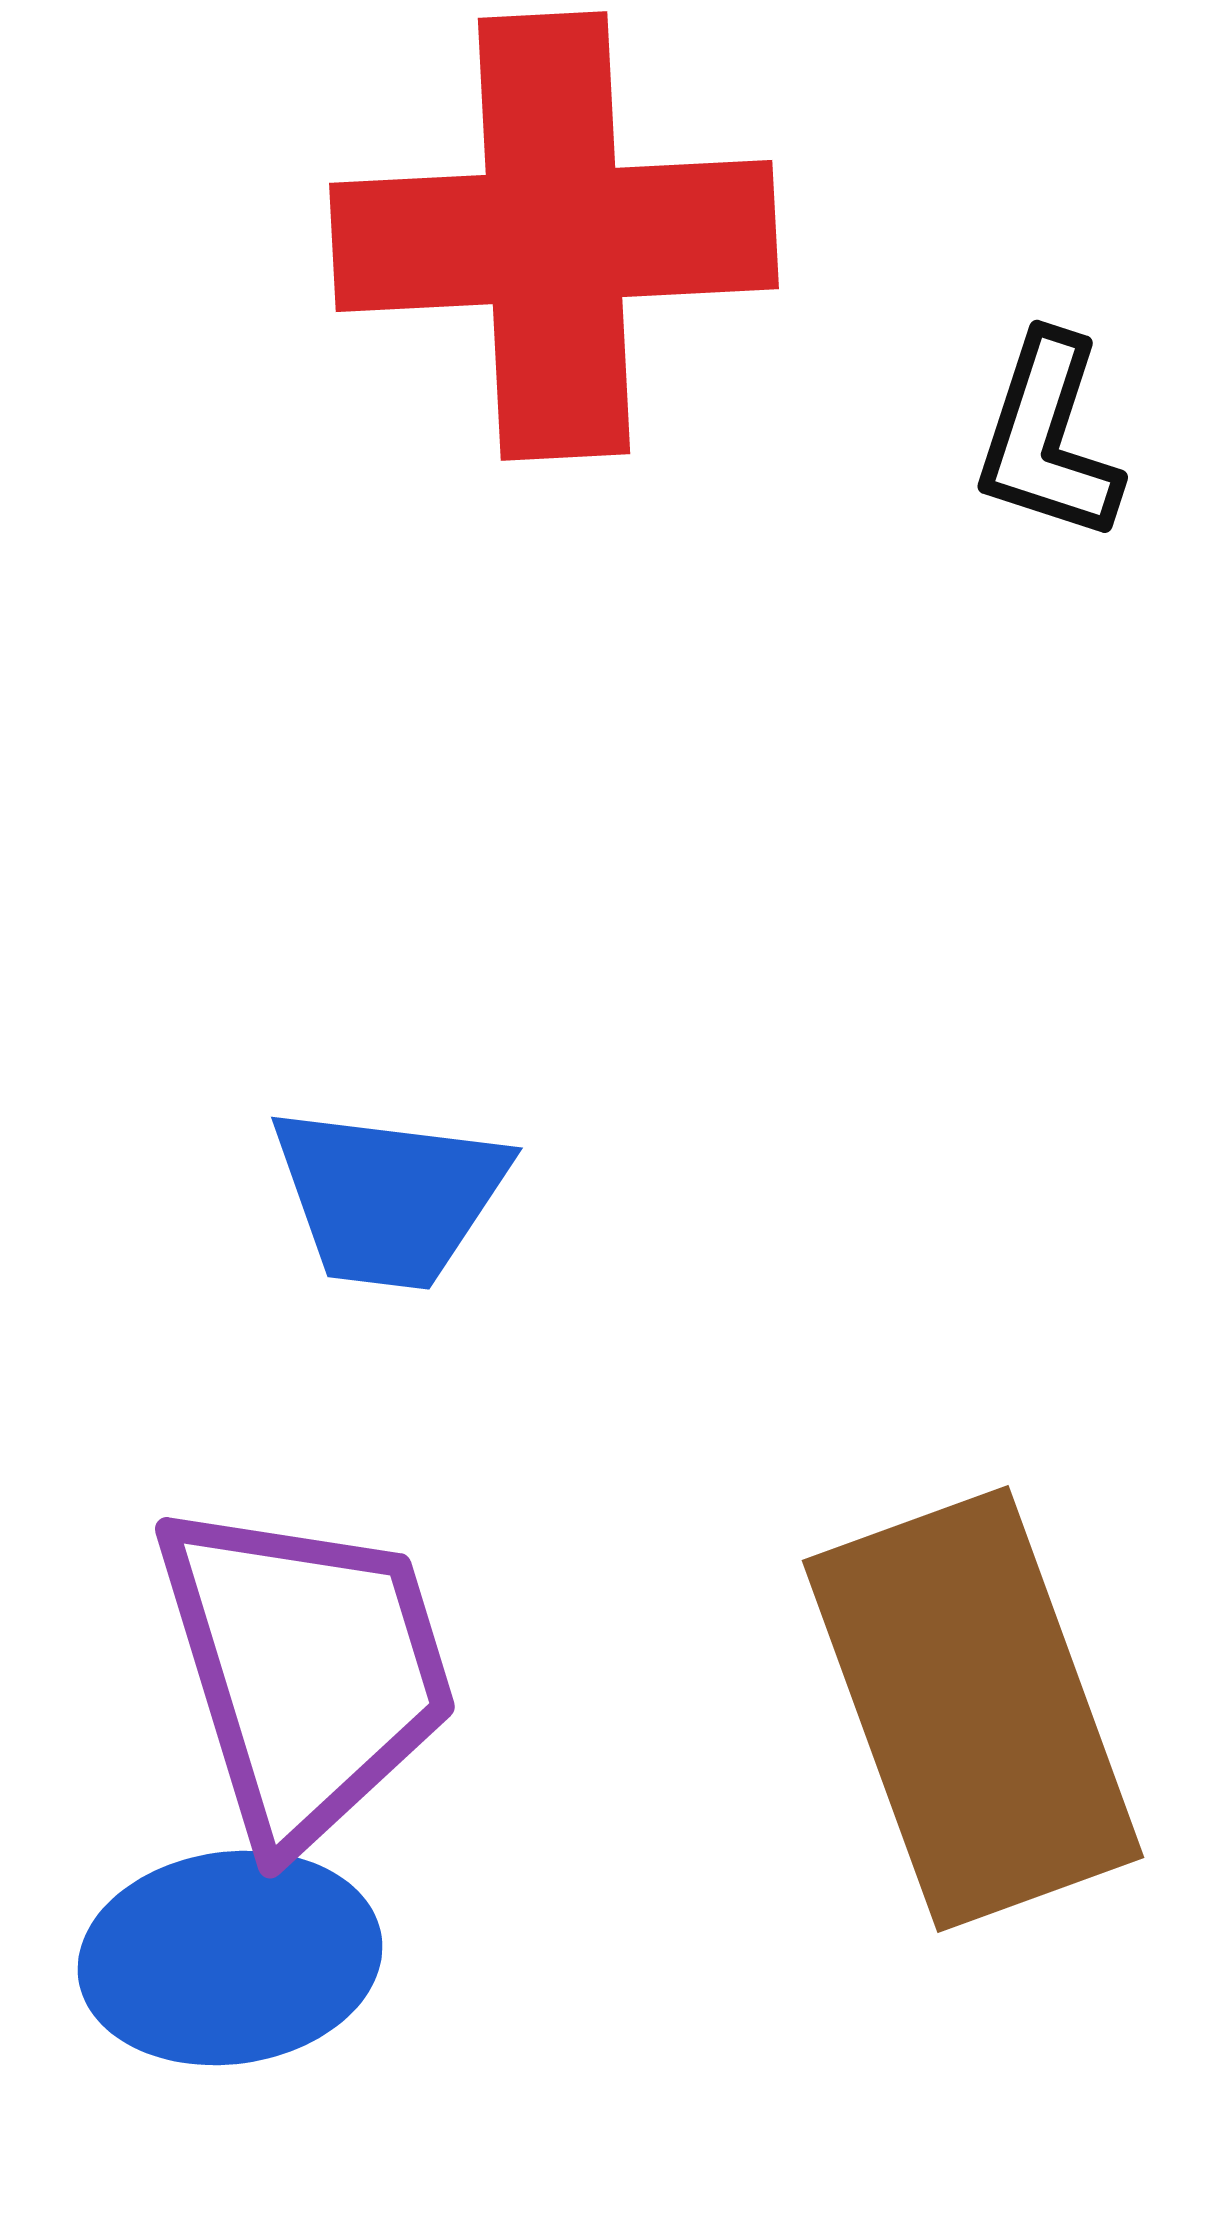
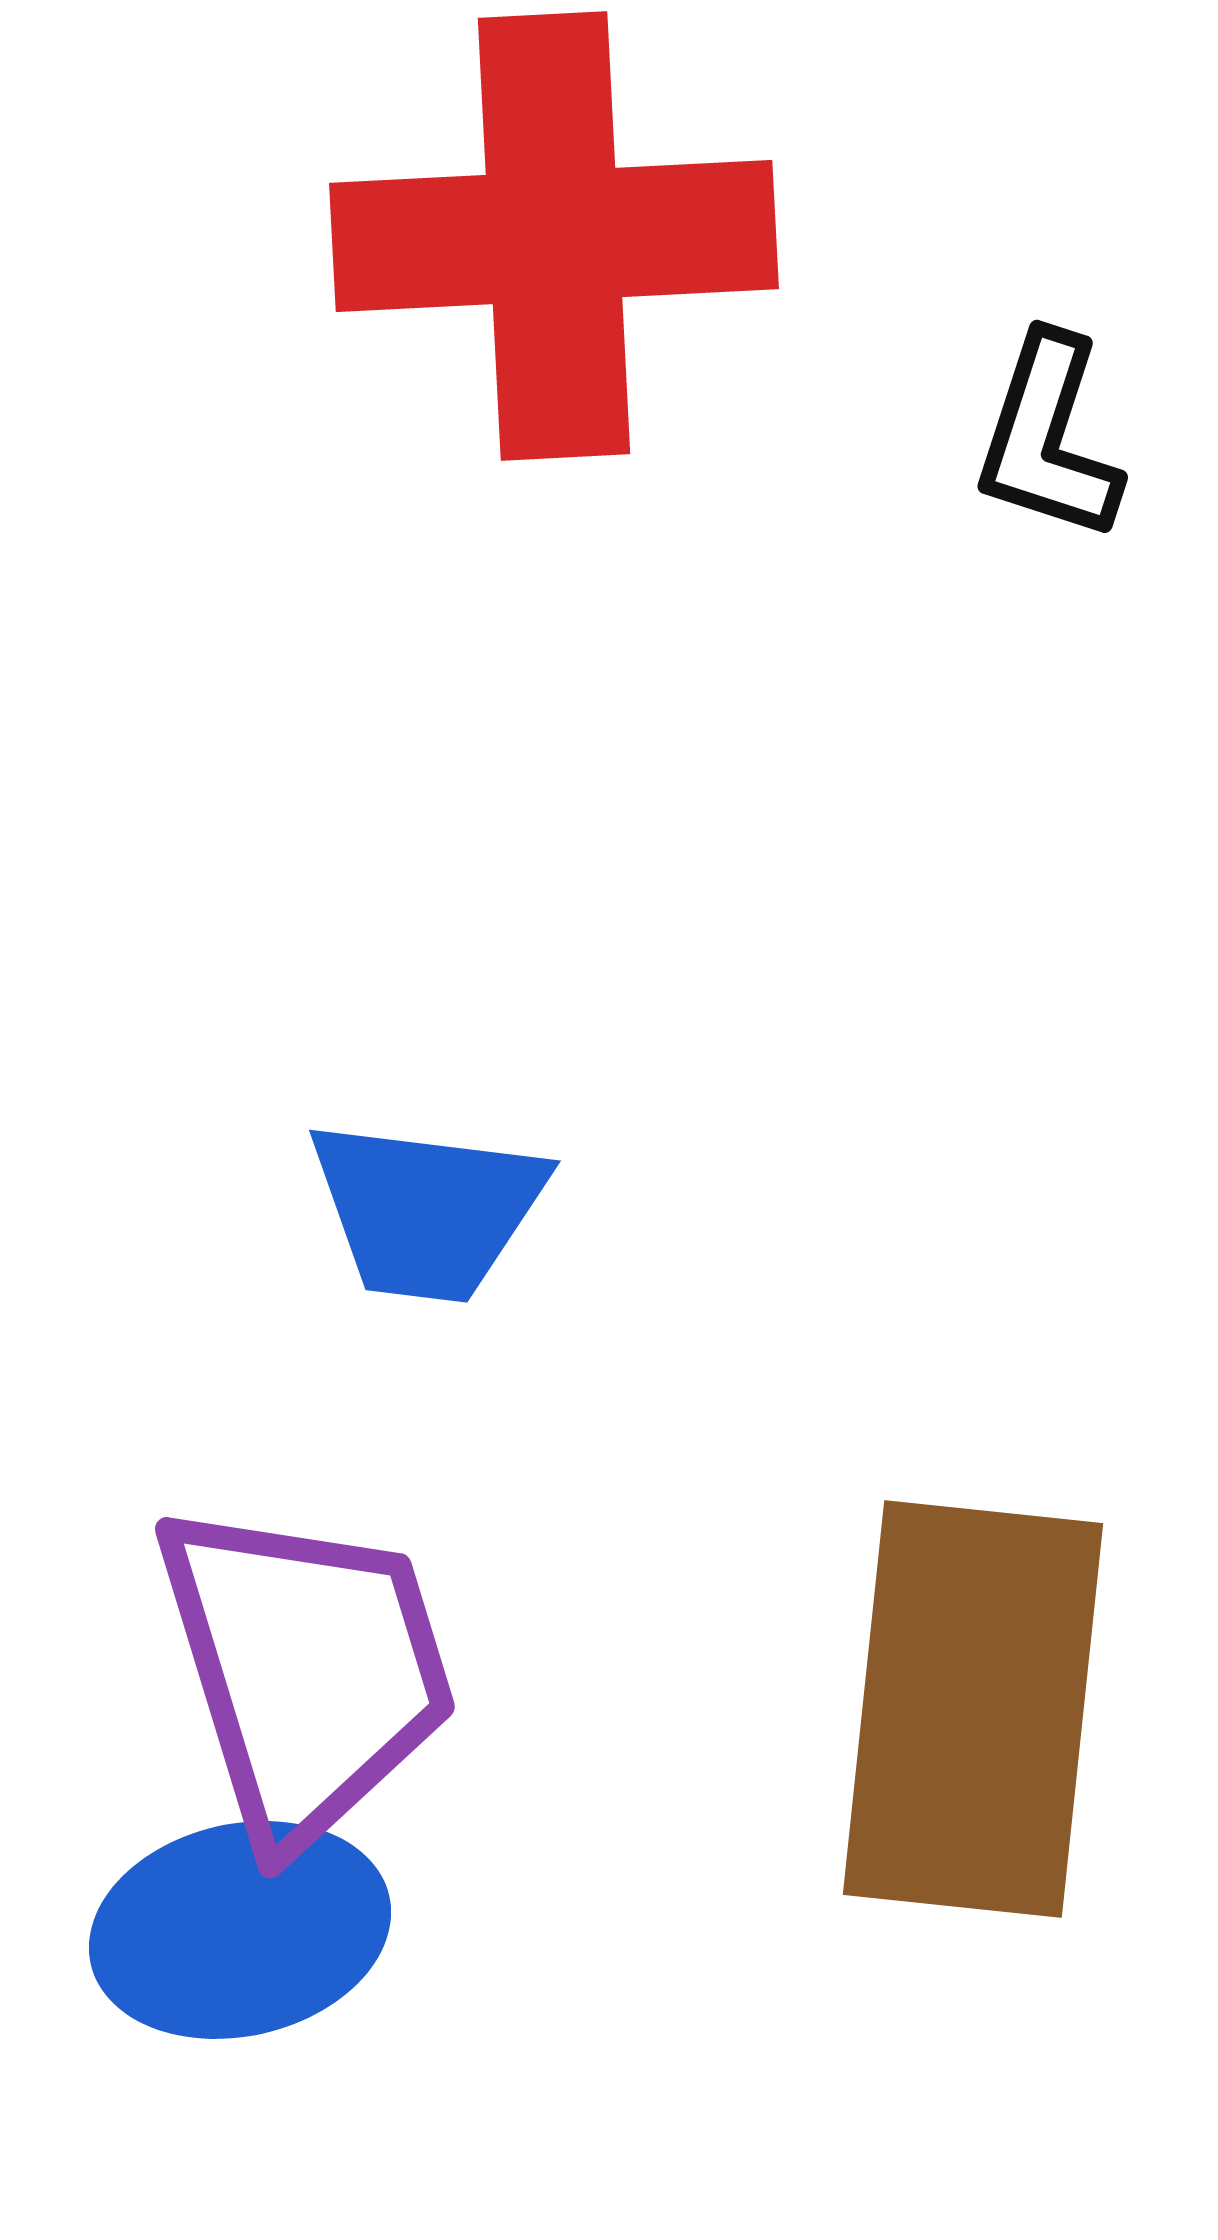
blue trapezoid: moved 38 px right, 13 px down
brown rectangle: rotated 26 degrees clockwise
blue ellipse: moved 10 px right, 28 px up; rotated 5 degrees counterclockwise
